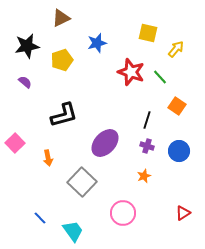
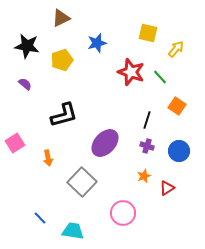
black star: rotated 20 degrees clockwise
purple semicircle: moved 2 px down
pink square: rotated 12 degrees clockwise
red triangle: moved 16 px left, 25 px up
cyan trapezoid: rotated 45 degrees counterclockwise
